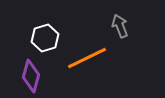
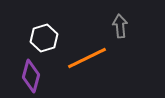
gray arrow: rotated 15 degrees clockwise
white hexagon: moved 1 px left
